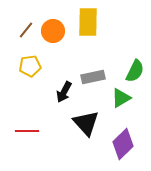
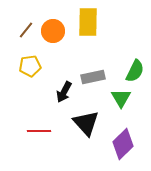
green triangle: rotated 30 degrees counterclockwise
red line: moved 12 px right
